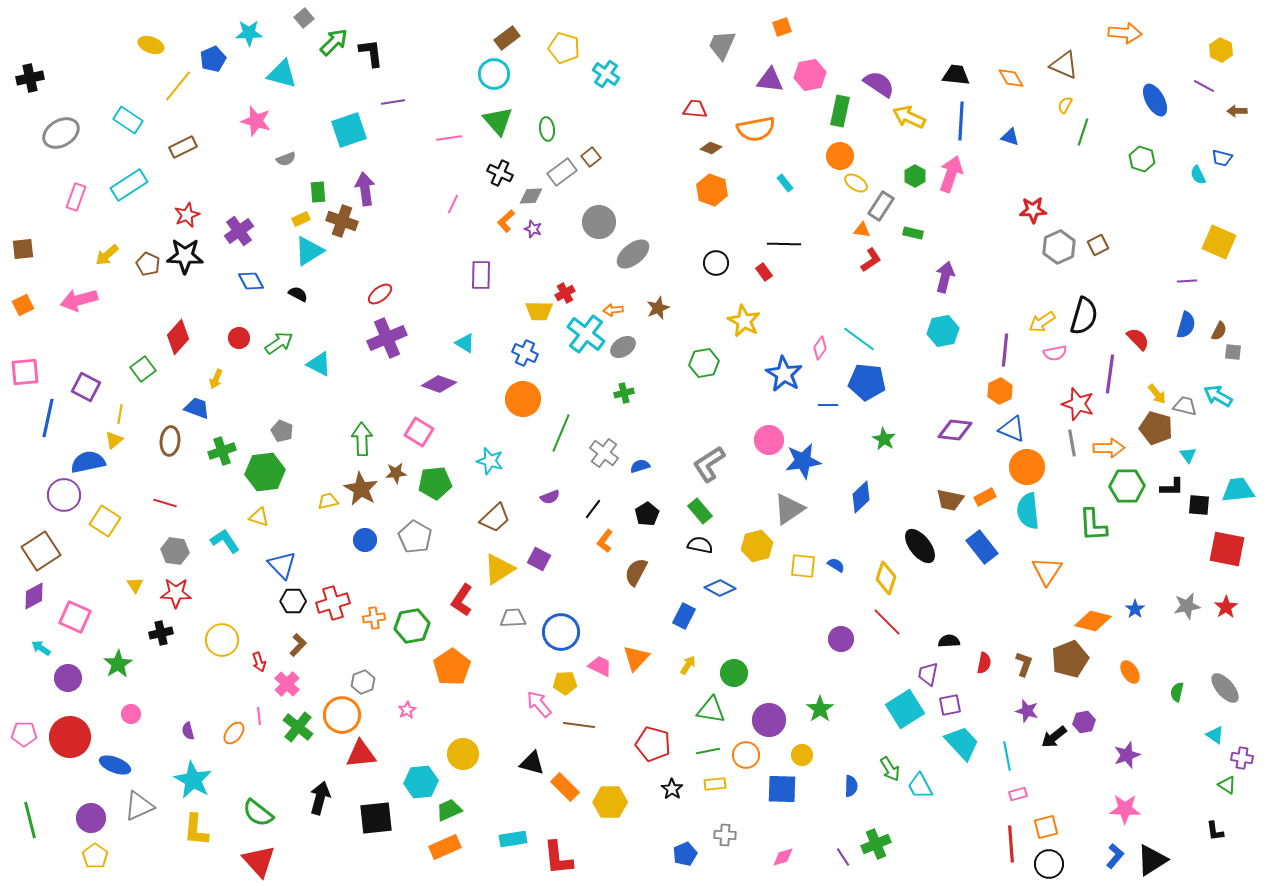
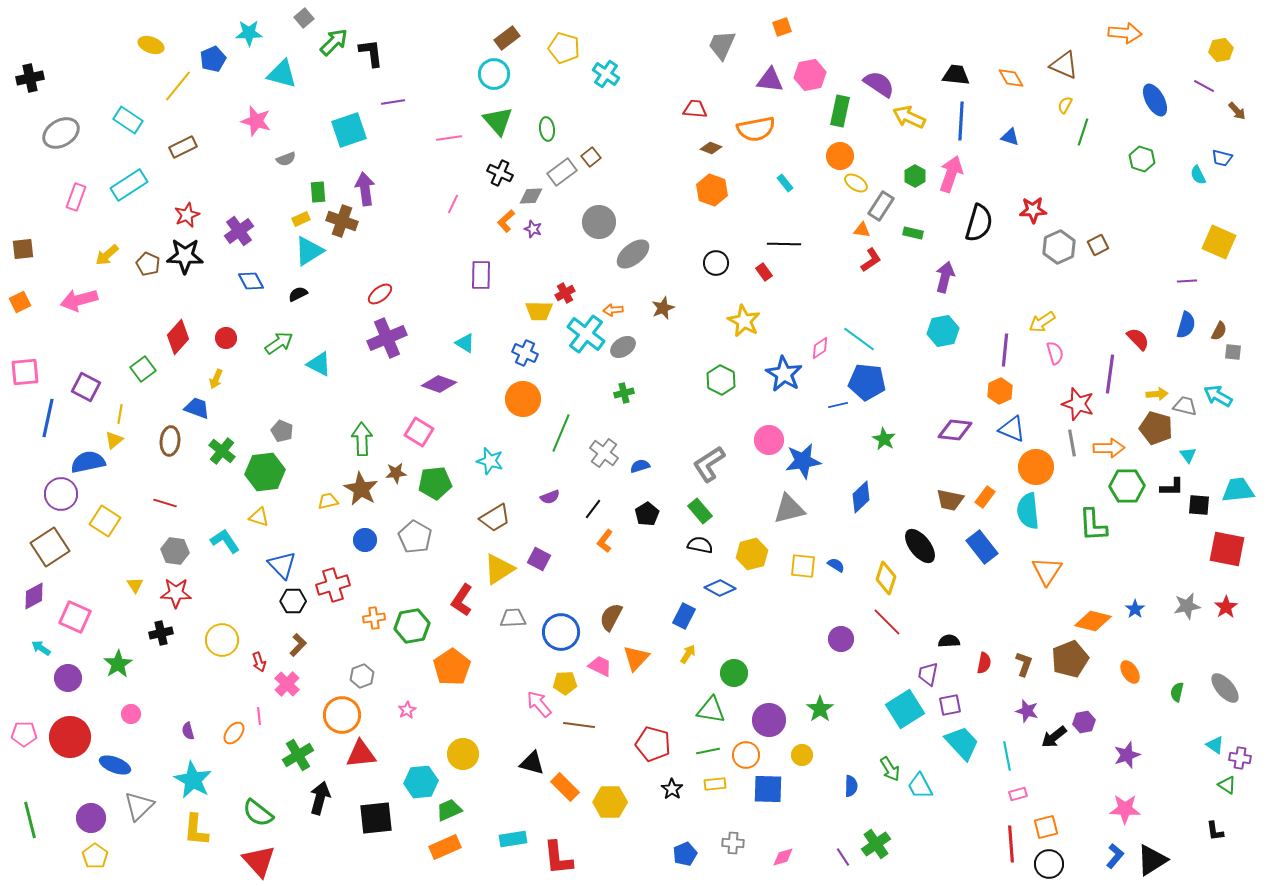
yellow hexagon at (1221, 50): rotated 25 degrees clockwise
brown arrow at (1237, 111): rotated 132 degrees counterclockwise
black semicircle at (298, 294): rotated 54 degrees counterclockwise
orange square at (23, 305): moved 3 px left, 3 px up
brown star at (658, 308): moved 5 px right
black semicircle at (1084, 316): moved 105 px left, 93 px up
red circle at (239, 338): moved 13 px left
pink diamond at (820, 348): rotated 20 degrees clockwise
pink semicircle at (1055, 353): rotated 95 degrees counterclockwise
green hexagon at (704, 363): moved 17 px right, 17 px down; rotated 24 degrees counterclockwise
yellow arrow at (1157, 394): rotated 55 degrees counterclockwise
blue line at (828, 405): moved 10 px right; rotated 12 degrees counterclockwise
green cross at (222, 451): rotated 32 degrees counterclockwise
orange circle at (1027, 467): moved 9 px right
purple circle at (64, 495): moved 3 px left, 1 px up
orange rectangle at (985, 497): rotated 25 degrees counterclockwise
gray triangle at (789, 509): rotated 20 degrees clockwise
brown trapezoid at (495, 518): rotated 12 degrees clockwise
yellow hexagon at (757, 546): moved 5 px left, 8 px down
brown square at (41, 551): moved 9 px right, 4 px up
brown semicircle at (636, 572): moved 25 px left, 45 px down
red cross at (333, 603): moved 18 px up
yellow arrow at (688, 665): moved 11 px up
gray hexagon at (363, 682): moved 1 px left, 6 px up
green cross at (298, 727): moved 28 px down; rotated 20 degrees clockwise
cyan triangle at (1215, 735): moved 10 px down
purple cross at (1242, 758): moved 2 px left
blue square at (782, 789): moved 14 px left
gray triangle at (139, 806): rotated 20 degrees counterclockwise
gray cross at (725, 835): moved 8 px right, 8 px down
green cross at (876, 844): rotated 12 degrees counterclockwise
